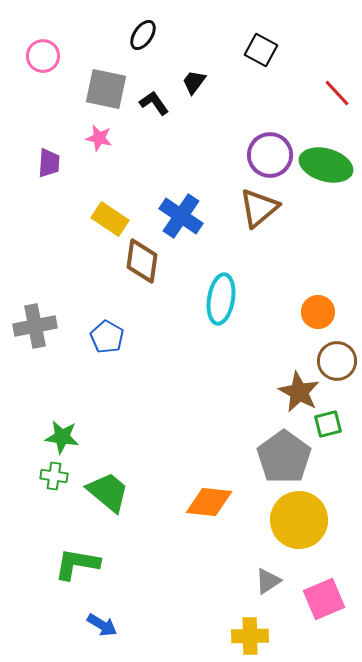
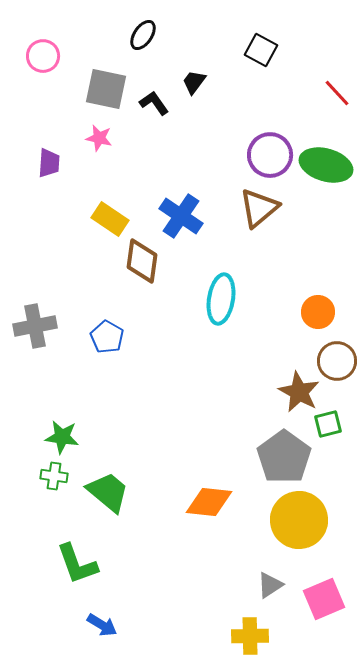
green L-shape: rotated 120 degrees counterclockwise
gray triangle: moved 2 px right, 4 px down
